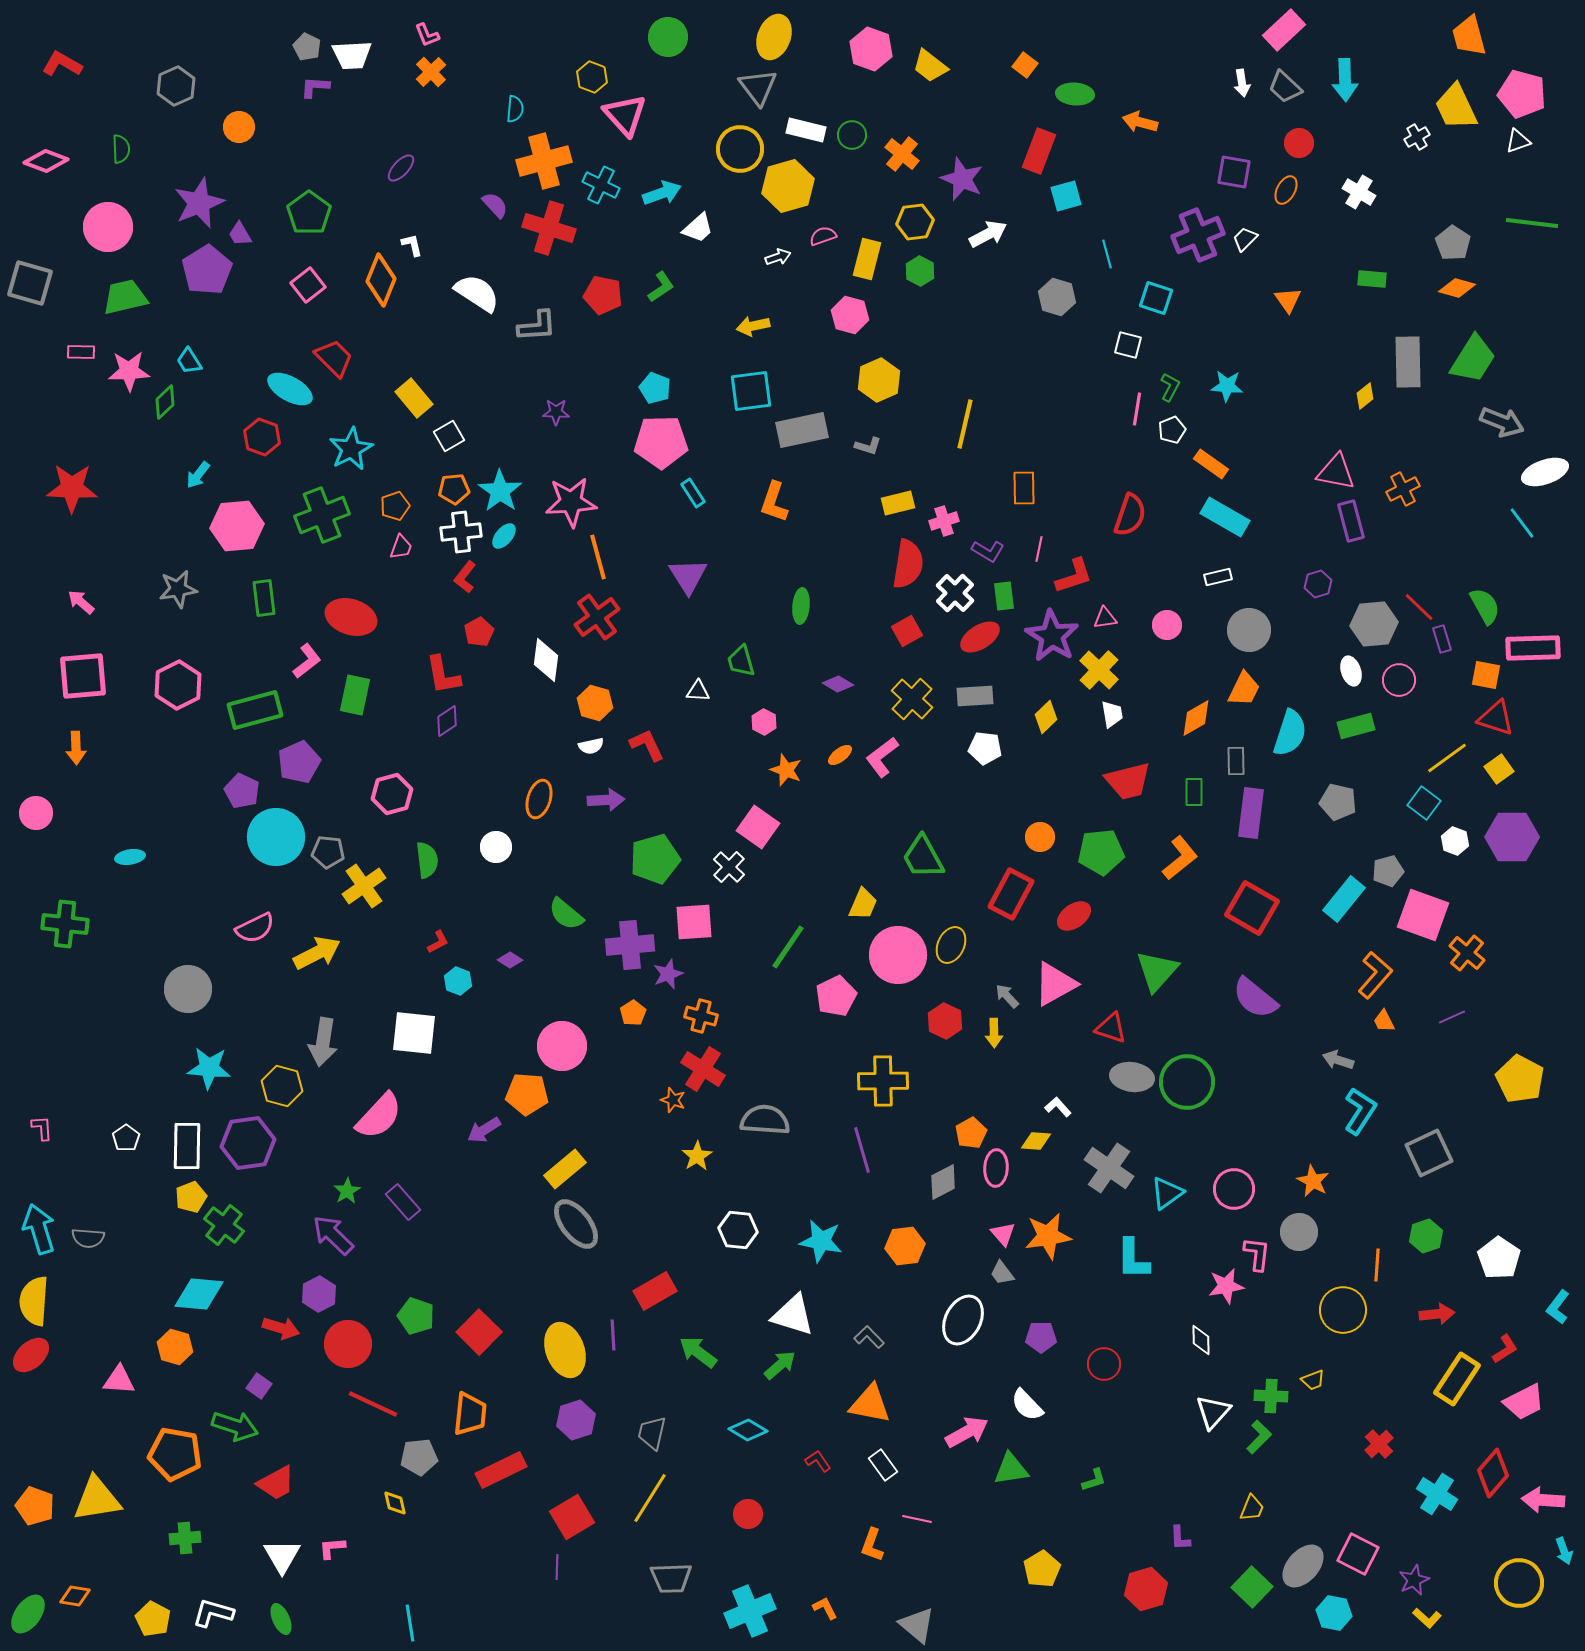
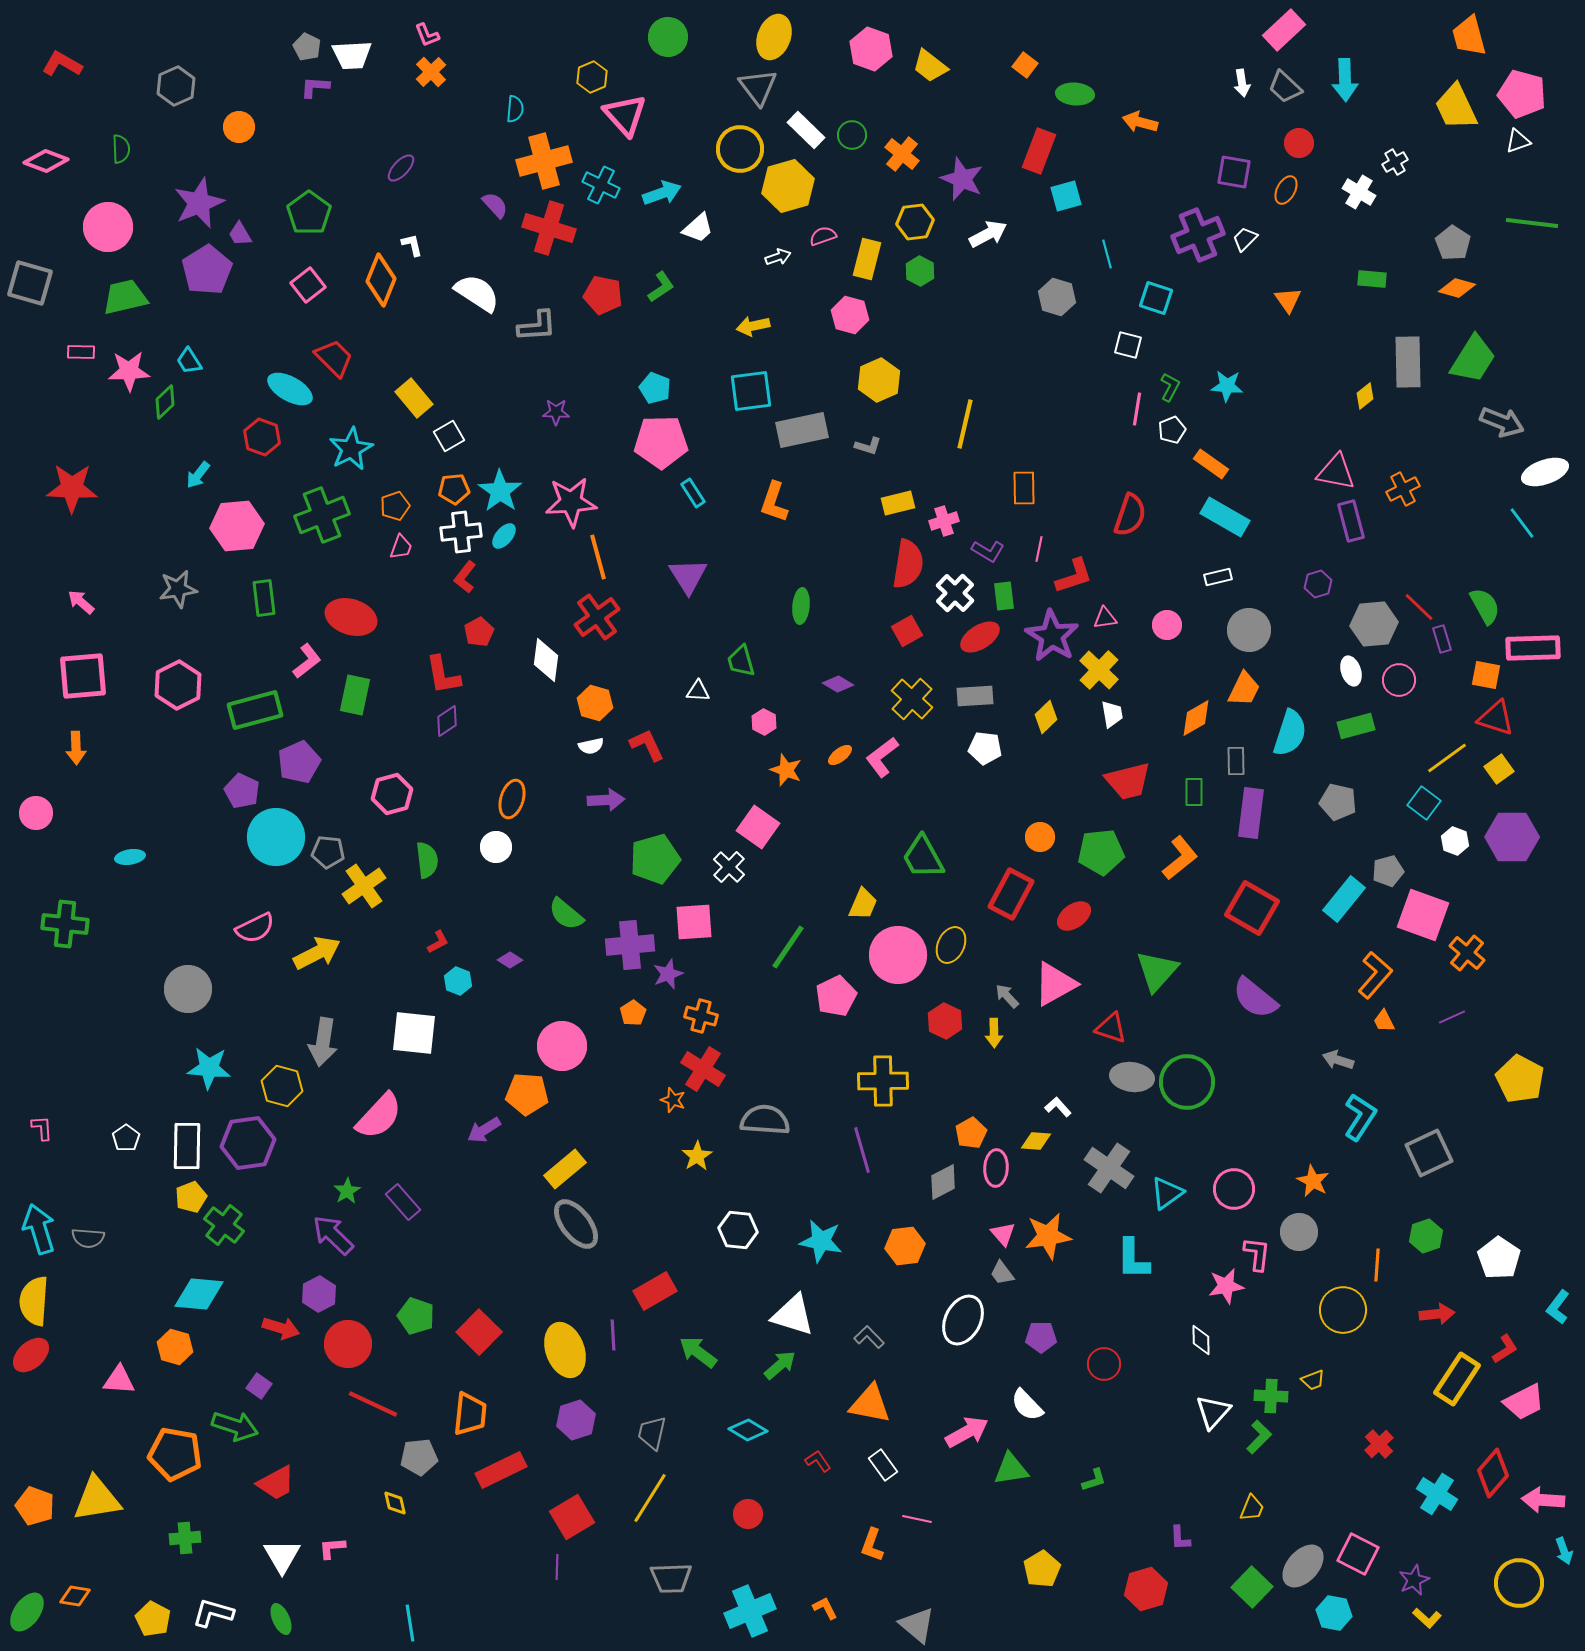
yellow hexagon at (592, 77): rotated 16 degrees clockwise
white rectangle at (806, 130): rotated 30 degrees clockwise
white cross at (1417, 137): moved 22 px left, 25 px down
orange ellipse at (539, 799): moved 27 px left
cyan L-shape at (1360, 1111): moved 6 px down
green ellipse at (28, 1614): moved 1 px left, 2 px up
